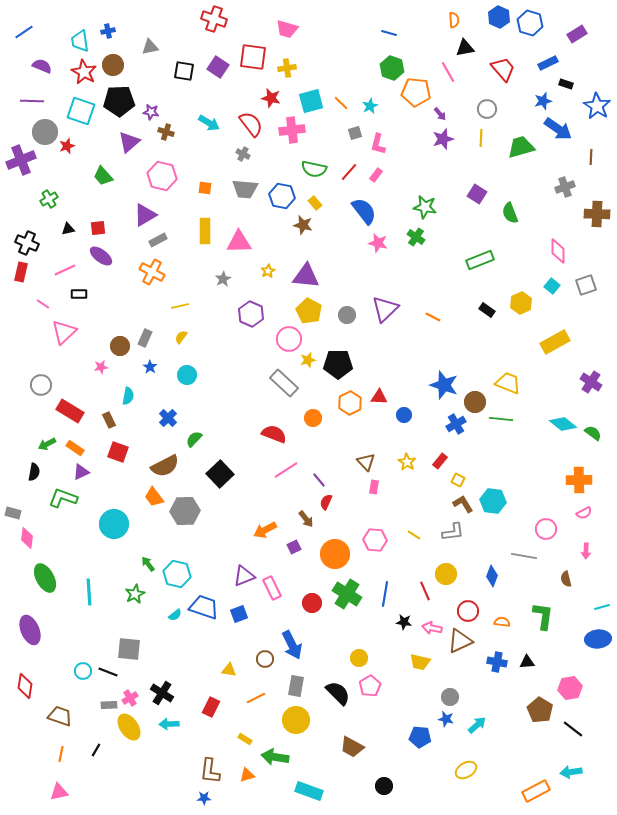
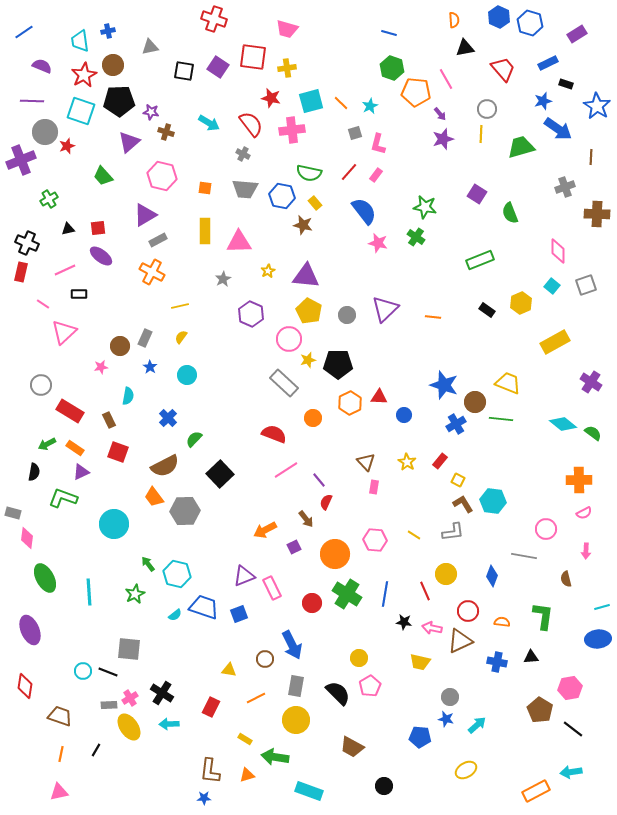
red star at (84, 72): moved 3 px down; rotated 15 degrees clockwise
pink line at (448, 72): moved 2 px left, 7 px down
yellow line at (481, 138): moved 4 px up
green semicircle at (314, 169): moved 5 px left, 4 px down
orange line at (433, 317): rotated 21 degrees counterclockwise
black triangle at (527, 662): moved 4 px right, 5 px up
